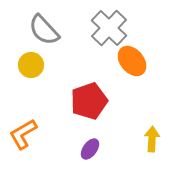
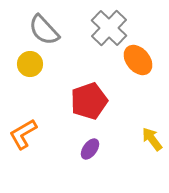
orange ellipse: moved 6 px right, 1 px up
yellow circle: moved 1 px left, 1 px up
yellow arrow: rotated 40 degrees counterclockwise
